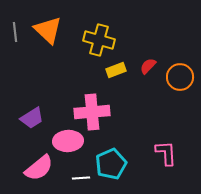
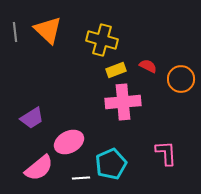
yellow cross: moved 3 px right
red semicircle: rotated 72 degrees clockwise
orange circle: moved 1 px right, 2 px down
pink cross: moved 31 px right, 10 px up
pink ellipse: moved 1 px right, 1 px down; rotated 24 degrees counterclockwise
